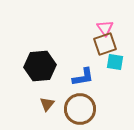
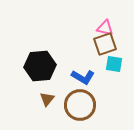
pink triangle: rotated 42 degrees counterclockwise
cyan square: moved 1 px left, 2 px down
blue L-shape: rotated 40 degrees clockwise
brown triangle: moved 5 px up
brown circle: moved 4 px up
